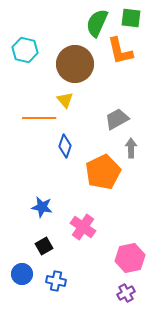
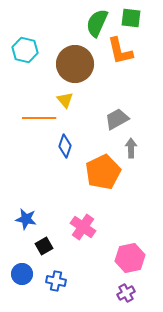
blue star: moved 16 px left, 12 px down
